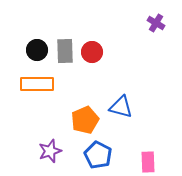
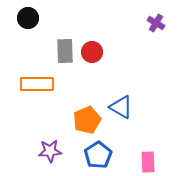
black circle: moved 9 px left, 32 px up
blue triangle: rotated 15 degrees clockwise
orange pentagon: moved 2 px right
purple star: rotated 15 degrees clockwise
blue pentagon: rotated 12 degrees clockwise
